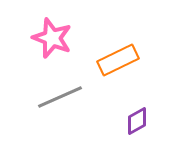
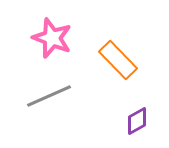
orange rectangle: rotated 72 degrees clockwise
gray line: moved 11 px left, 1 px up
